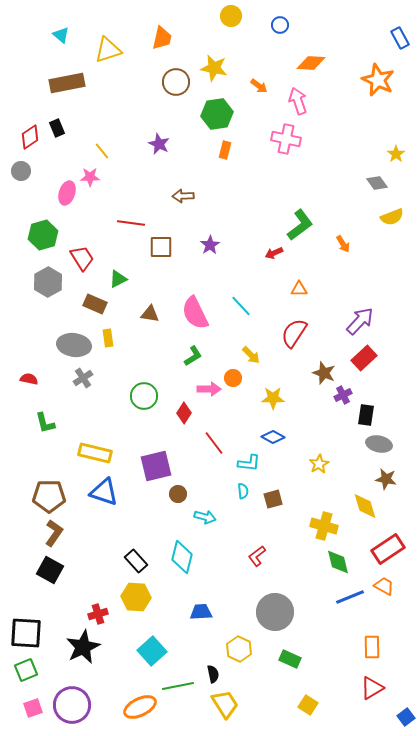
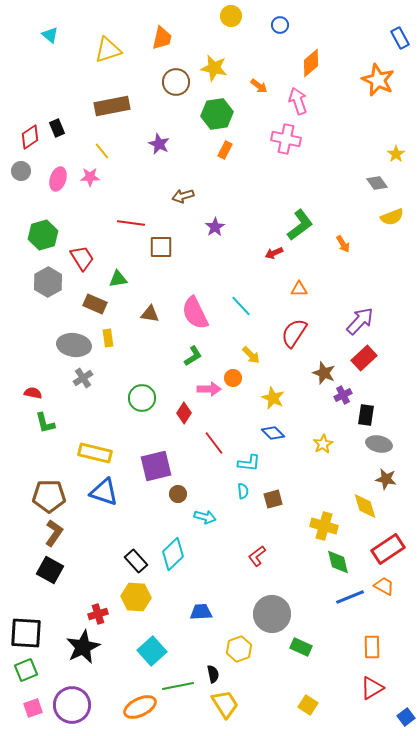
cyan triangle at (61, 35): moved 11 px left
orange diamond at (311, 63): rotated 44 degrees counterclockwise
brown rectangle at (67, 83): moved 45 px right, 23 px down
orange rectangle at (225, 150): rotated 12 degrees clockwise
pink ellipse at (67, 193): moved 9 px left, 14 px up
brown arrow at (183, 196): rotated 15 degrees counterclockwise
purple star at (210, 245): moved 5 px right, 18 px up
green triangle at (118, 279): rotated 18 degrees clockwise
red semicircle at (29, 379): moved 4 px right, 14 px down
green circle at (144, 396): moved 2 px left, 2 px down
yellow star at (273, 398): rotated 25 degrees clockwise
blue diamond at (273, 437): moved 4 px up; rotated 15 degrees clockwise
yellow star at (319, 464): moved 4 px right, 20 px up
cyan diamond at (182, 557): moved 9 px left, 3 px up; rotated 32 degrees clockwise
gray circle at (275, 612): moved 3 px left, 2 px down
yellow hexagon at (239, 649): rotated 15 degrees clockwise
green rectangle at (290, 659): moved 11 px right, 12 px up
